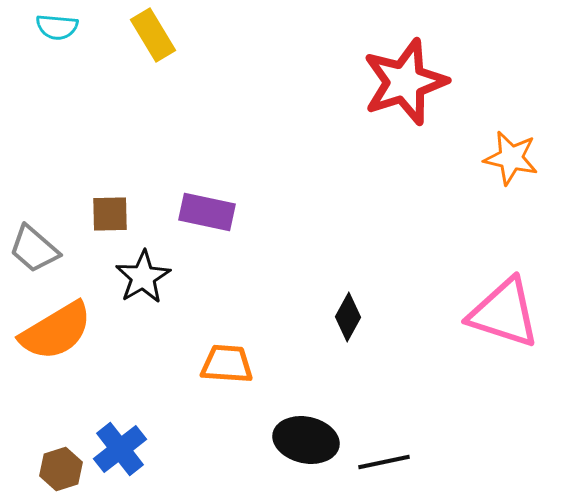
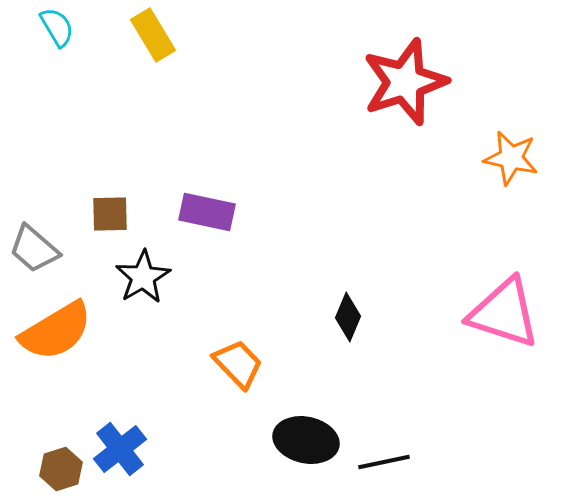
cyan semicircle: rotated 126 degrees counterclockwise
black diamond: rotated 6 degrees counterclockwise
orange trapezoid: moved 11 px right; rotated 42 degrees clockwise
